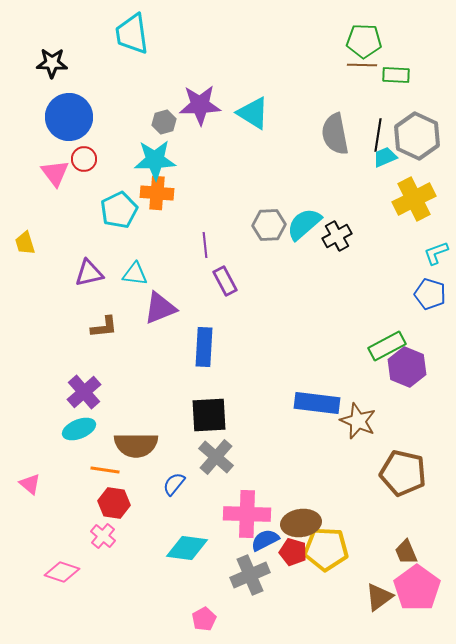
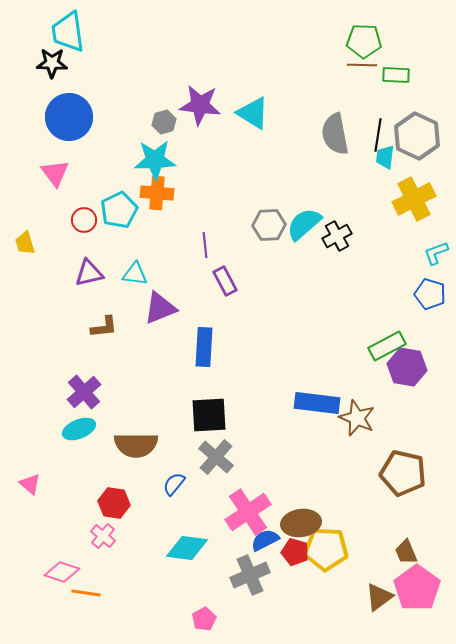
cyan trapezoid at (132, 34): moved 64 px left, 2 px up
purple star at (200, 105): rotated 9 degrees clockwise
cyan trapezoid at (385, 157): rotated 60 degrees counterclockwise
red circle at (84, 159): moved 61 px down
purple hexagon at (407, 367): rotated 12 degrees counterclockwise
brown star at (358, 421): moved 1 px left, 3 px up
orange line at (105, 470): moved 19 px left, 123 px down
pink cross at (247, 514): moved 1 px right, 2 px up; rotated 36 degrees counterclockwise
red pentagon at (293, 552): moved 2 px right
